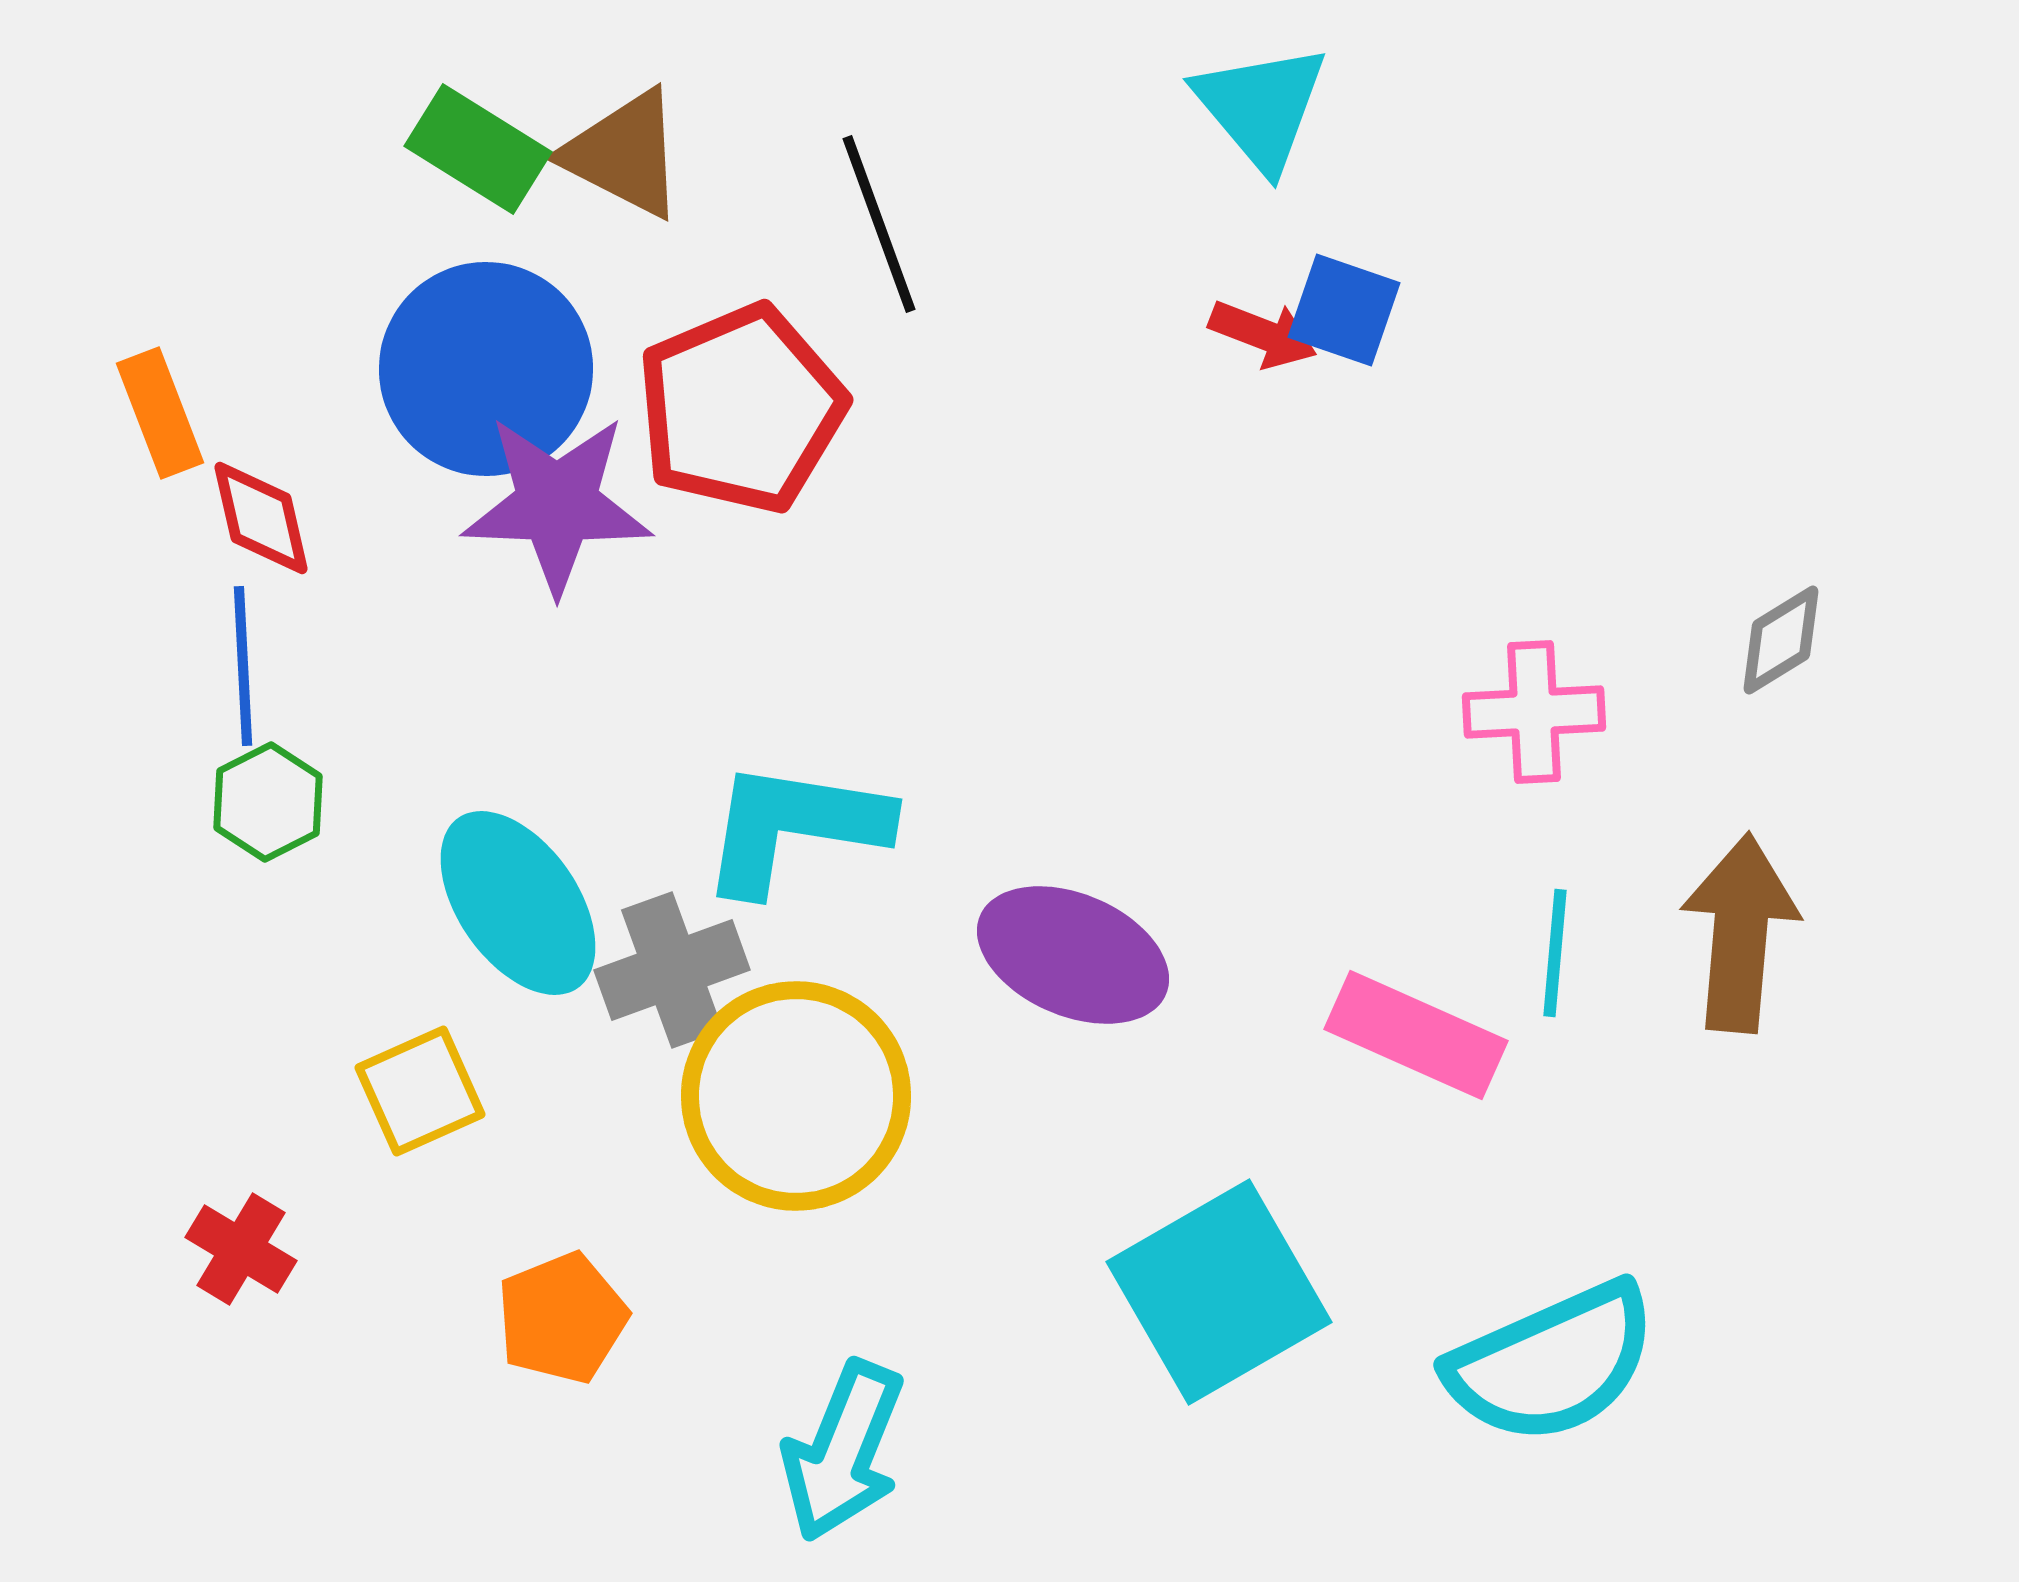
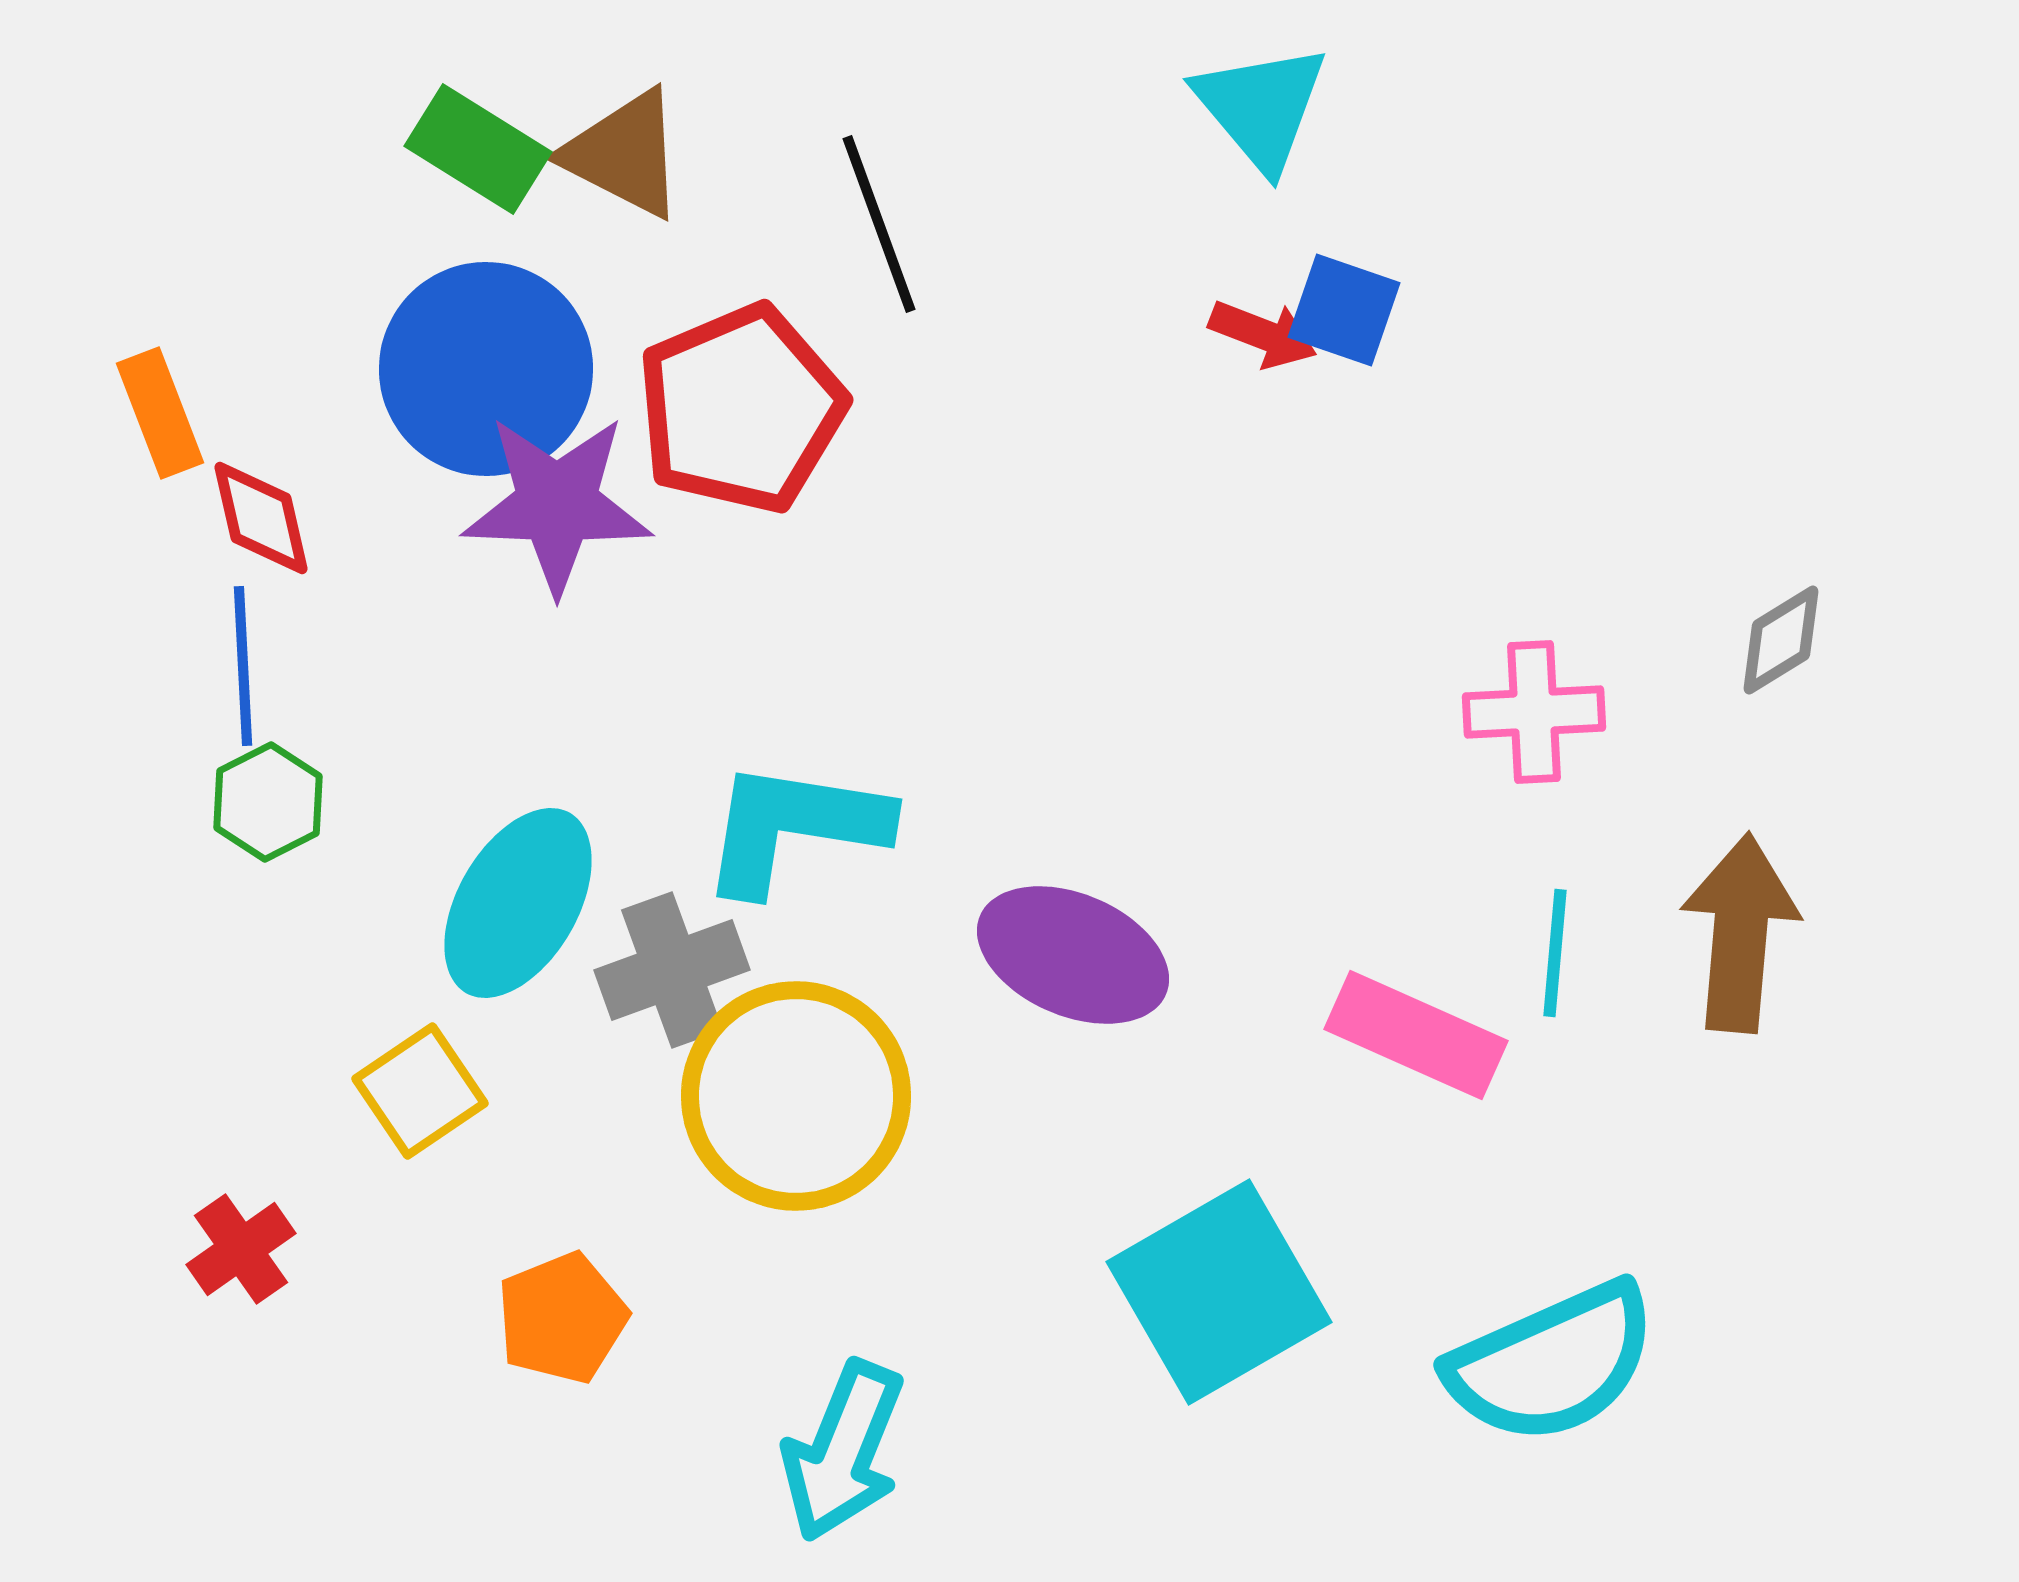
cyan ellipse: rotated 65 degrees clockwise
yellow square: rotated 10 degrees counterclockwise
red cross: rotated 24 degrees clockwise
